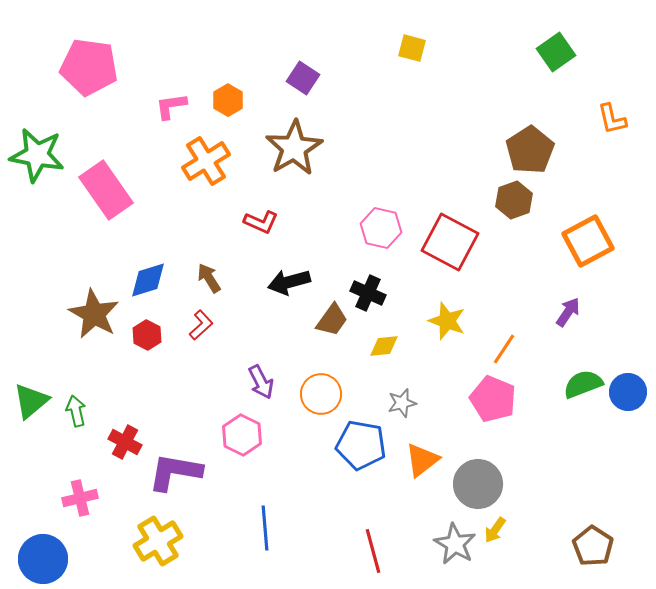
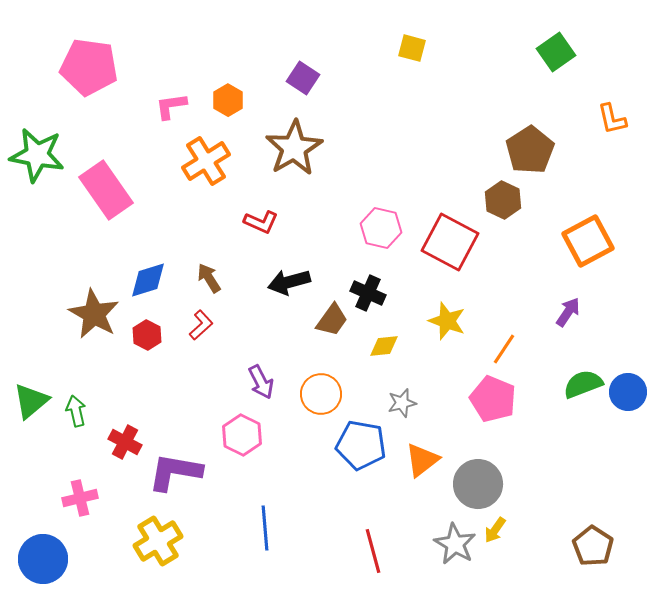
brown hexagon at (514, 200): moved 11 px left; rotated 15 degrees counterclockwise
